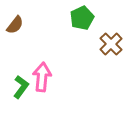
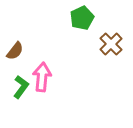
brown semicircle: moved 26 px down
